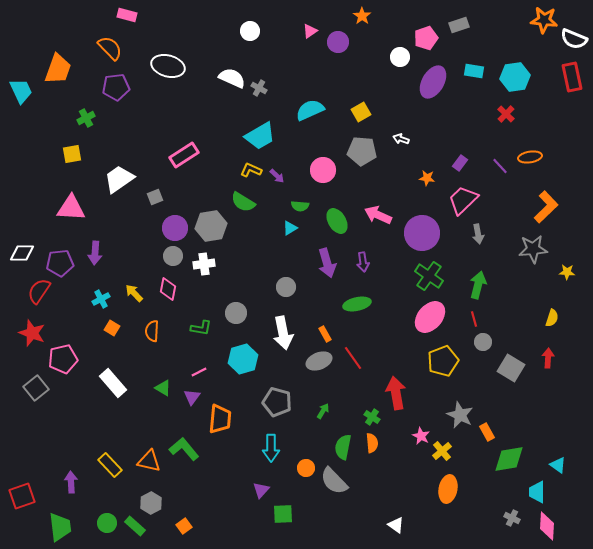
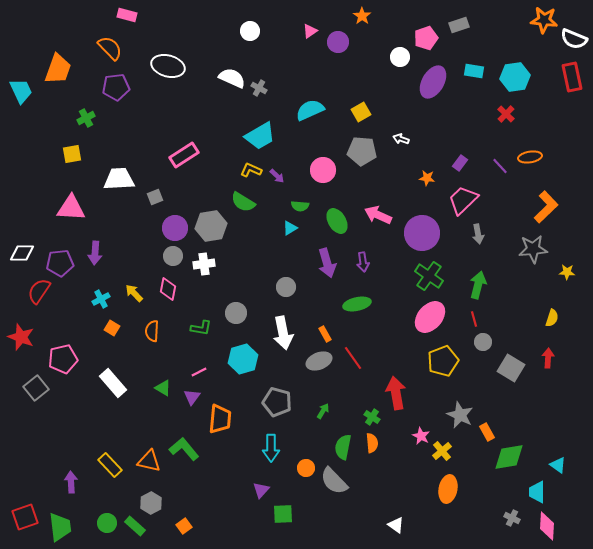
white trapezoid at (119, 179): rotated 32 degrees clockwise
red star at (32, 333): moved 11 px left, 4 px down
green diamond at (509, 459): moved 2 px up
red square at (22, 496): moved 3 px right, 21 px down
